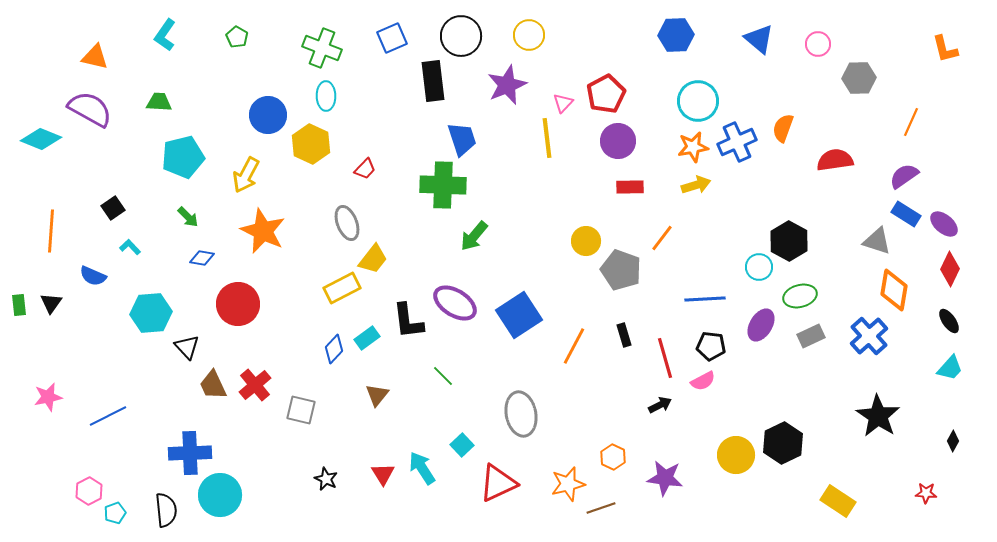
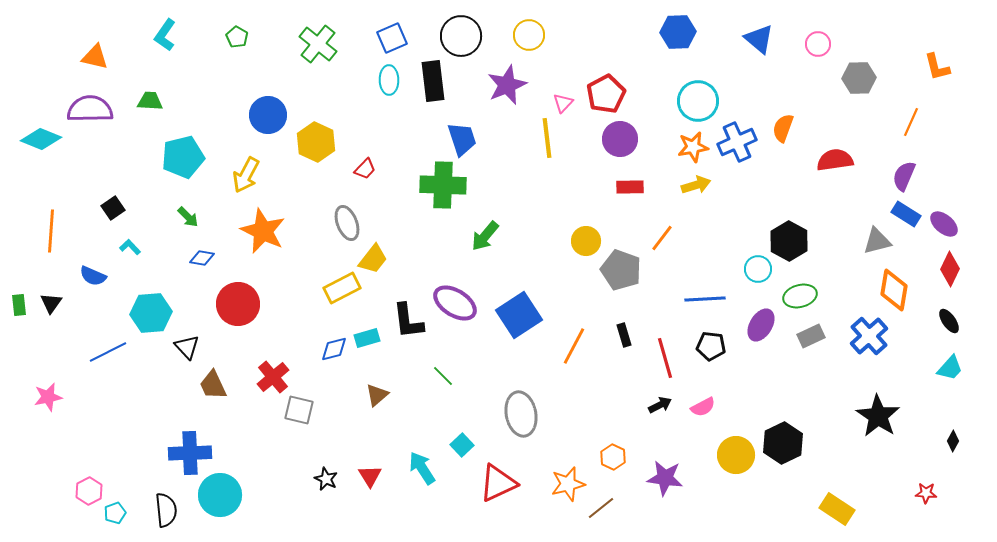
blue hexagon at (676, 35): moved 2 px right, 3 px up
green cross at (322, 48): moved 4 px left, 4 px up; rotated 18 degrees clockwise
orange L-shape at (945, 49): moved 8 px left, 18 px down
cyan ellipse at (326, 96): moved 63 px right, 16 px up
green trapezoid at (159, 102): moved 9 px left, 1 px up
purple semicircle at (90, 109): rotated 30 degrees counterclockwise
purple circle at (618, 141): moved 2 px right, 2 px up
yellow hexagon at (311, 144): moved 5 px right, 2 px up
purple semicircle at (904, 176): rotated 32 degrees counterclockwise
green arrow at (474, 236): moved 11 px right
gray triangle at (877, 241): rotated 32 degrees counterclockwise
cyan circle at (759, 267): moved 1 px left, 2 px down
cyan rectangle at (367, 338): rotated 20 degrees clockwise
blue diamond at (334, 349): rotated 32 degrees clockwise
pink semicircle at (703, 381): moved 26 px down
red cross at (255, 385): moved 18 px right, 8 px up
brown triangle at (377, 395): rotated 10 degrees clockwise
gray square at (301, 410): moved 2 px left
blue line at (108, 416): moved 64 px up
red triangle at (383, 474): moved 13 px left, 2 px down
yellow rectangle at (838, 501): moved 1 px left, 8 px down
brown line at (601, 508): rotated 20 degrees counterclockwise
